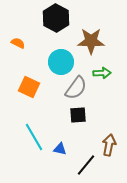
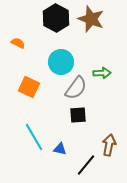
brown star: moved 22 px up; rotated 20 degrees clockwise
